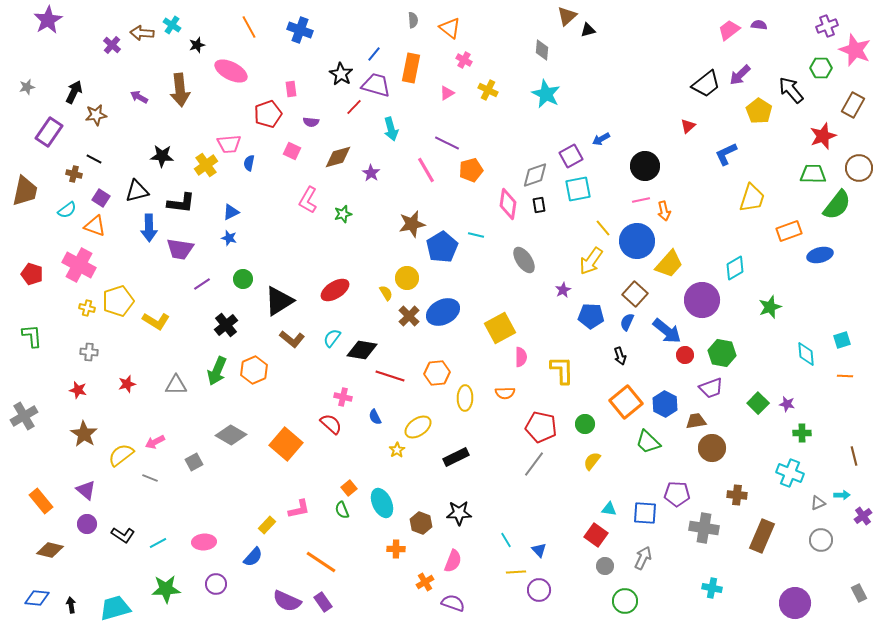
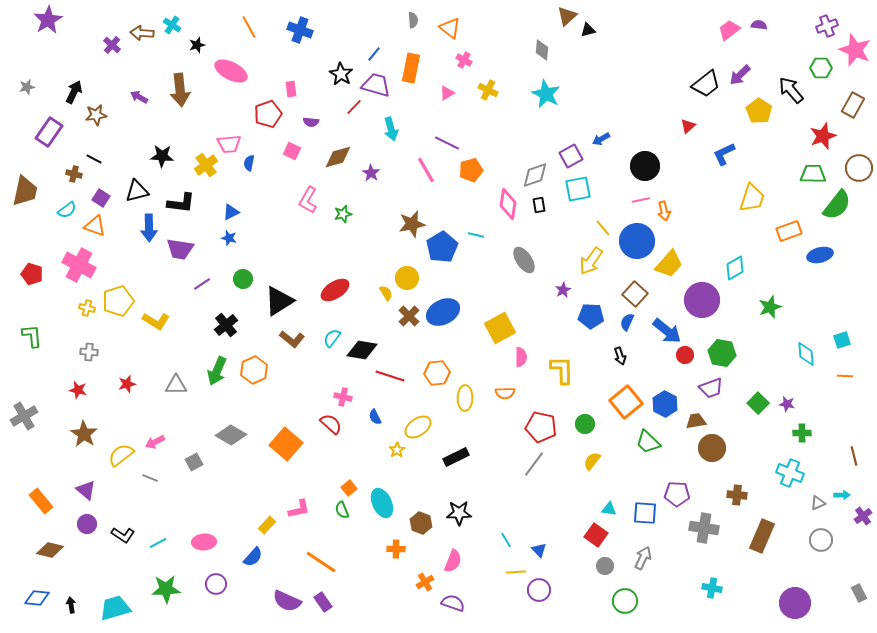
blue L-shape at (726, 154): moved 2 px left
